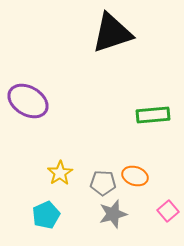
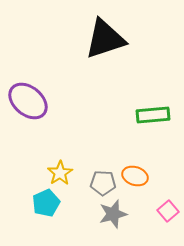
black triangle: moved 7 px left, 6 px down
purple ellipse: rotated 9 degrees clockwise
cyan pentagon: moved 12 px up
